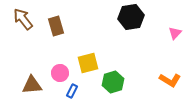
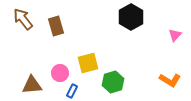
black hexagon: rotated 20 degrees counterclockwise
pink triangle: moved 2 px down
